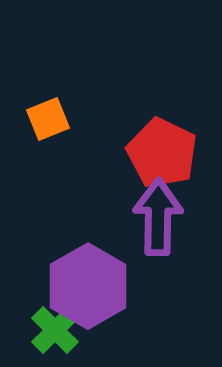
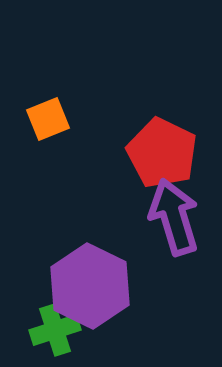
purple arrow: moved 16 px right; rotated 18 degrees counterclockwise
purple hexagon: moved 2 px right; rotated 4 degrees counterclockwise
green cross: rotated 27 degrees clockwise
